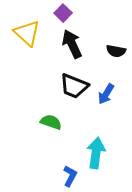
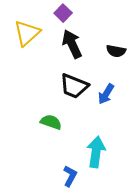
yellow triangle: rotated 36 degrees clockwise
cyan arrow: moved 1 px up
